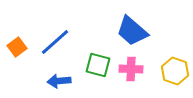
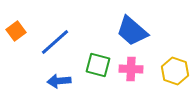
orange square: moved 1 px left, 16 px up
